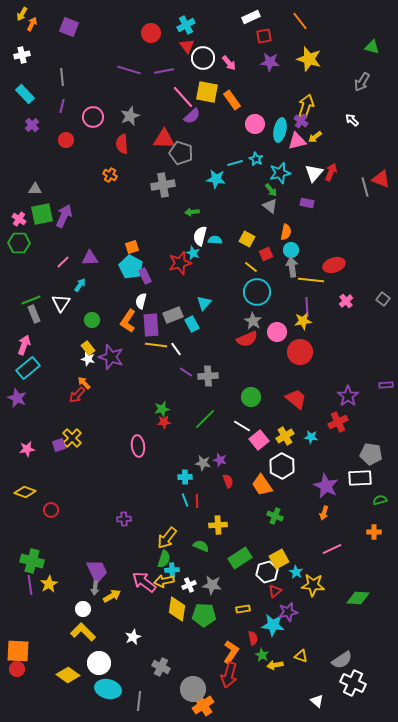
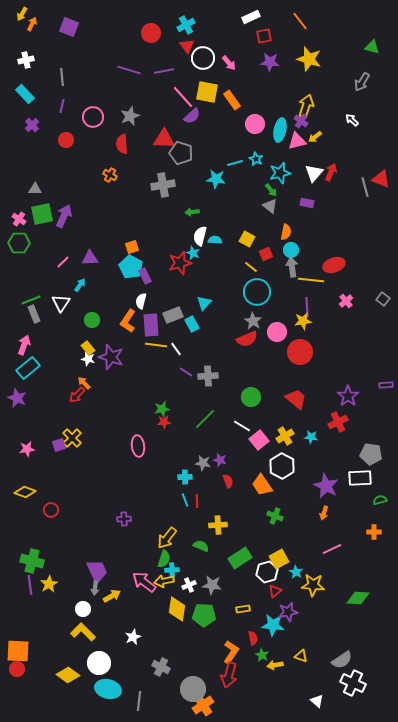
white cross at (22, 55): moved 4 px right, 5 px down
